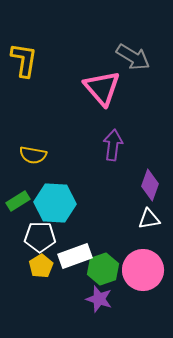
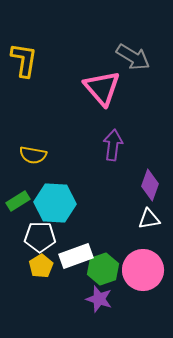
white rectangle: moved 1 px right
